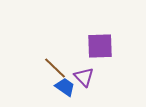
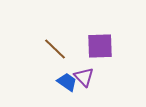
brown line: moved 19 px up
blue trapezoid: moved 2 px right, 5 px up
